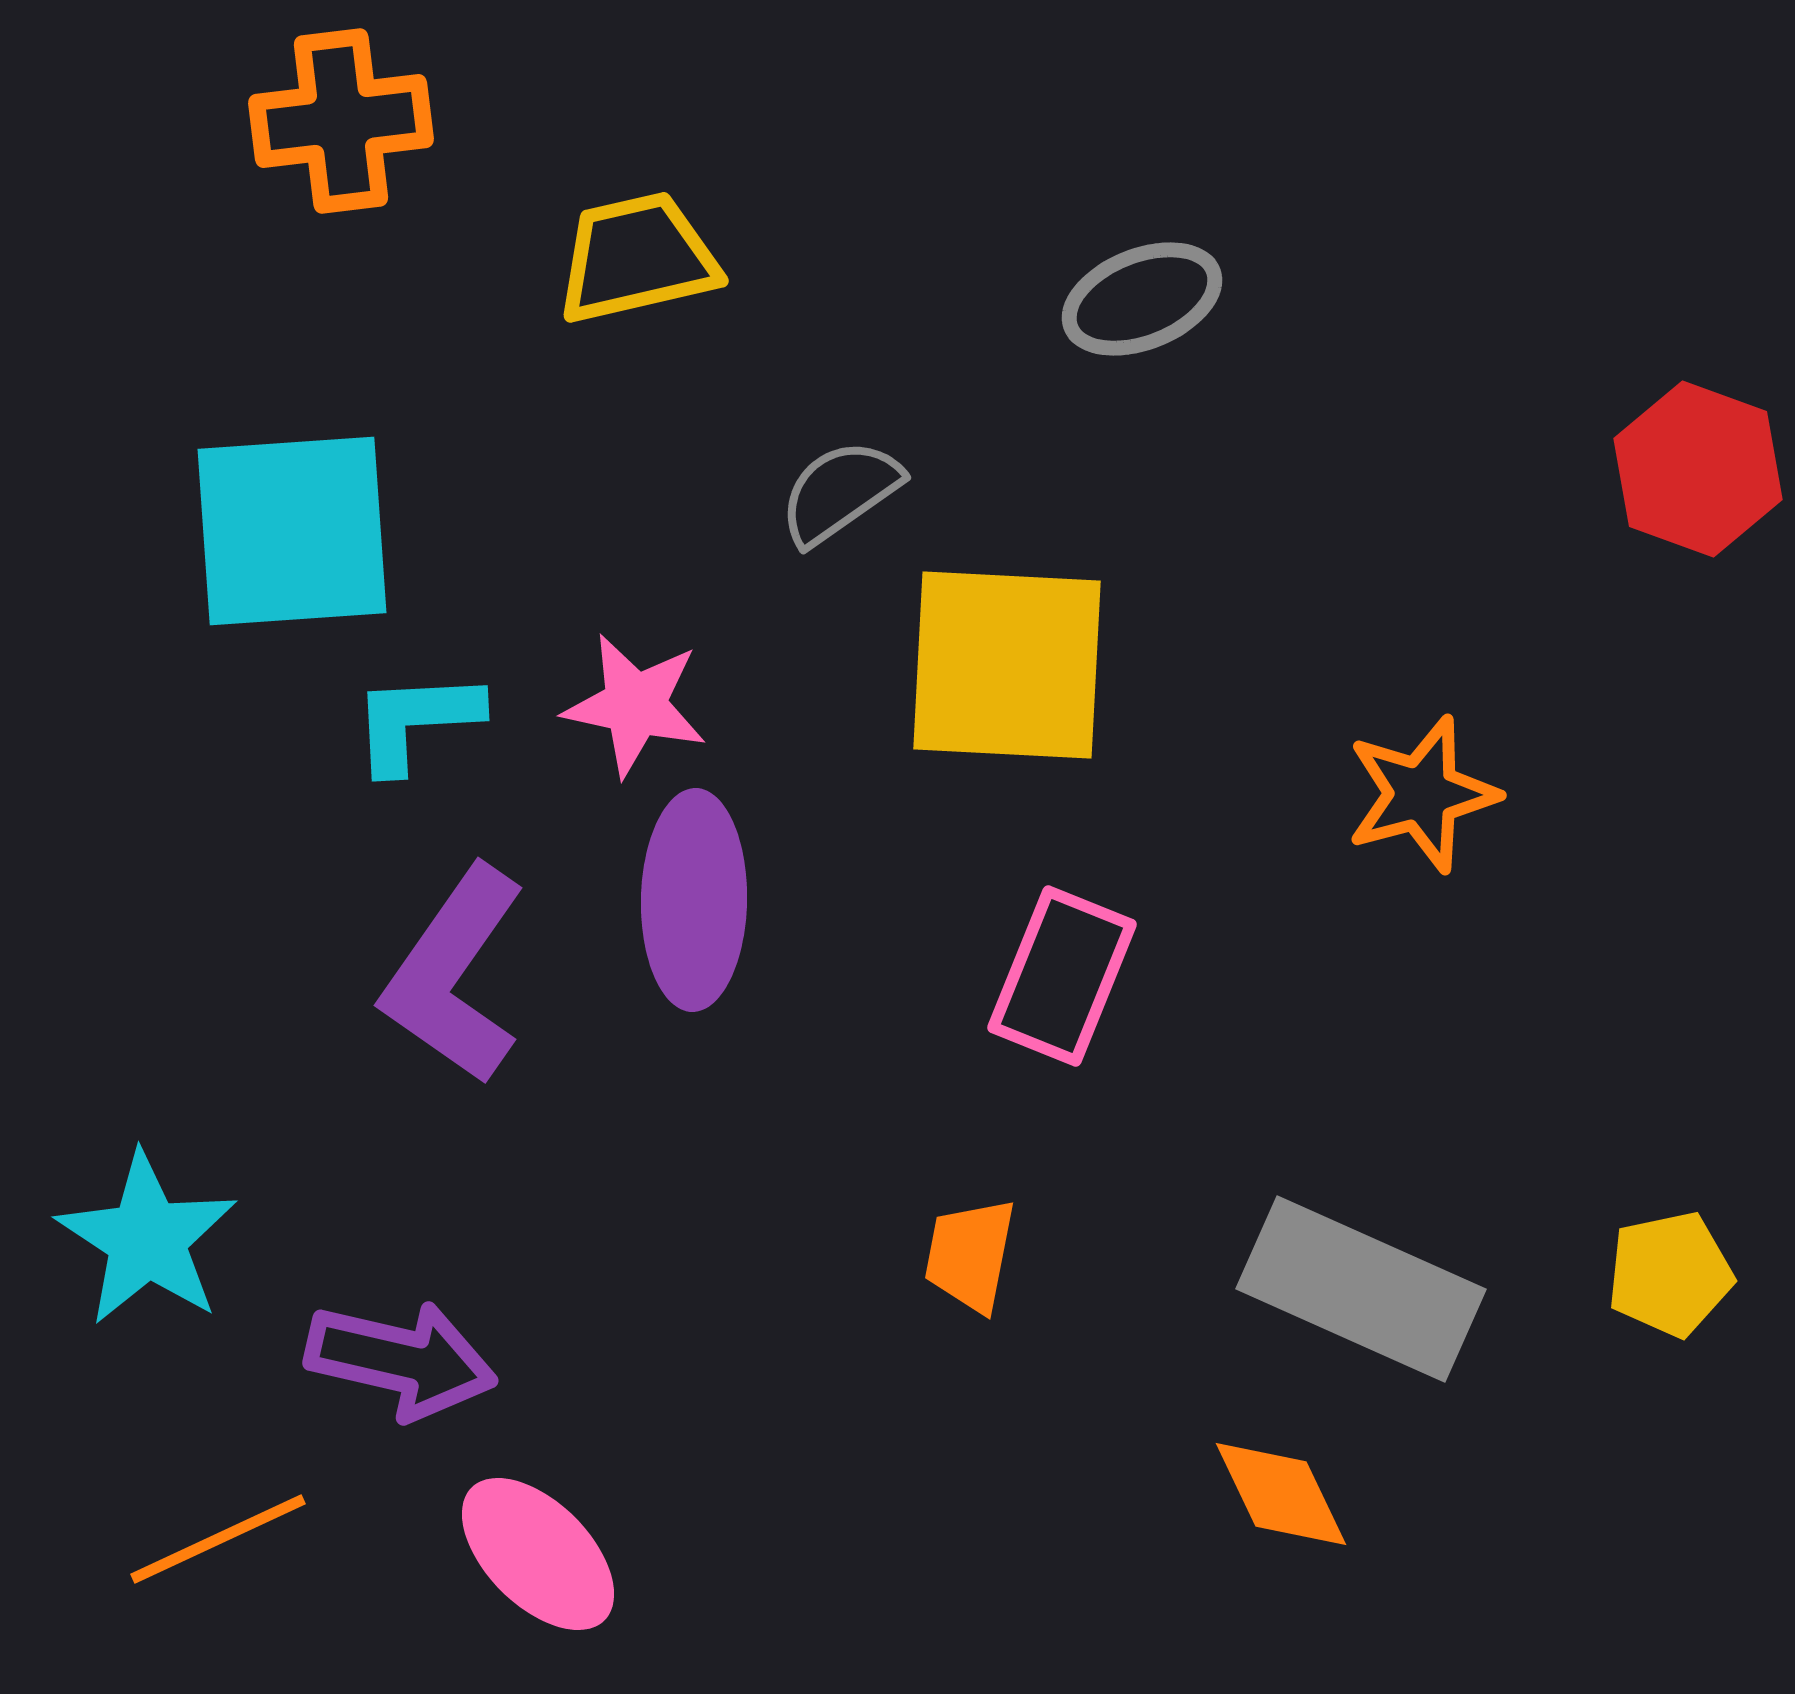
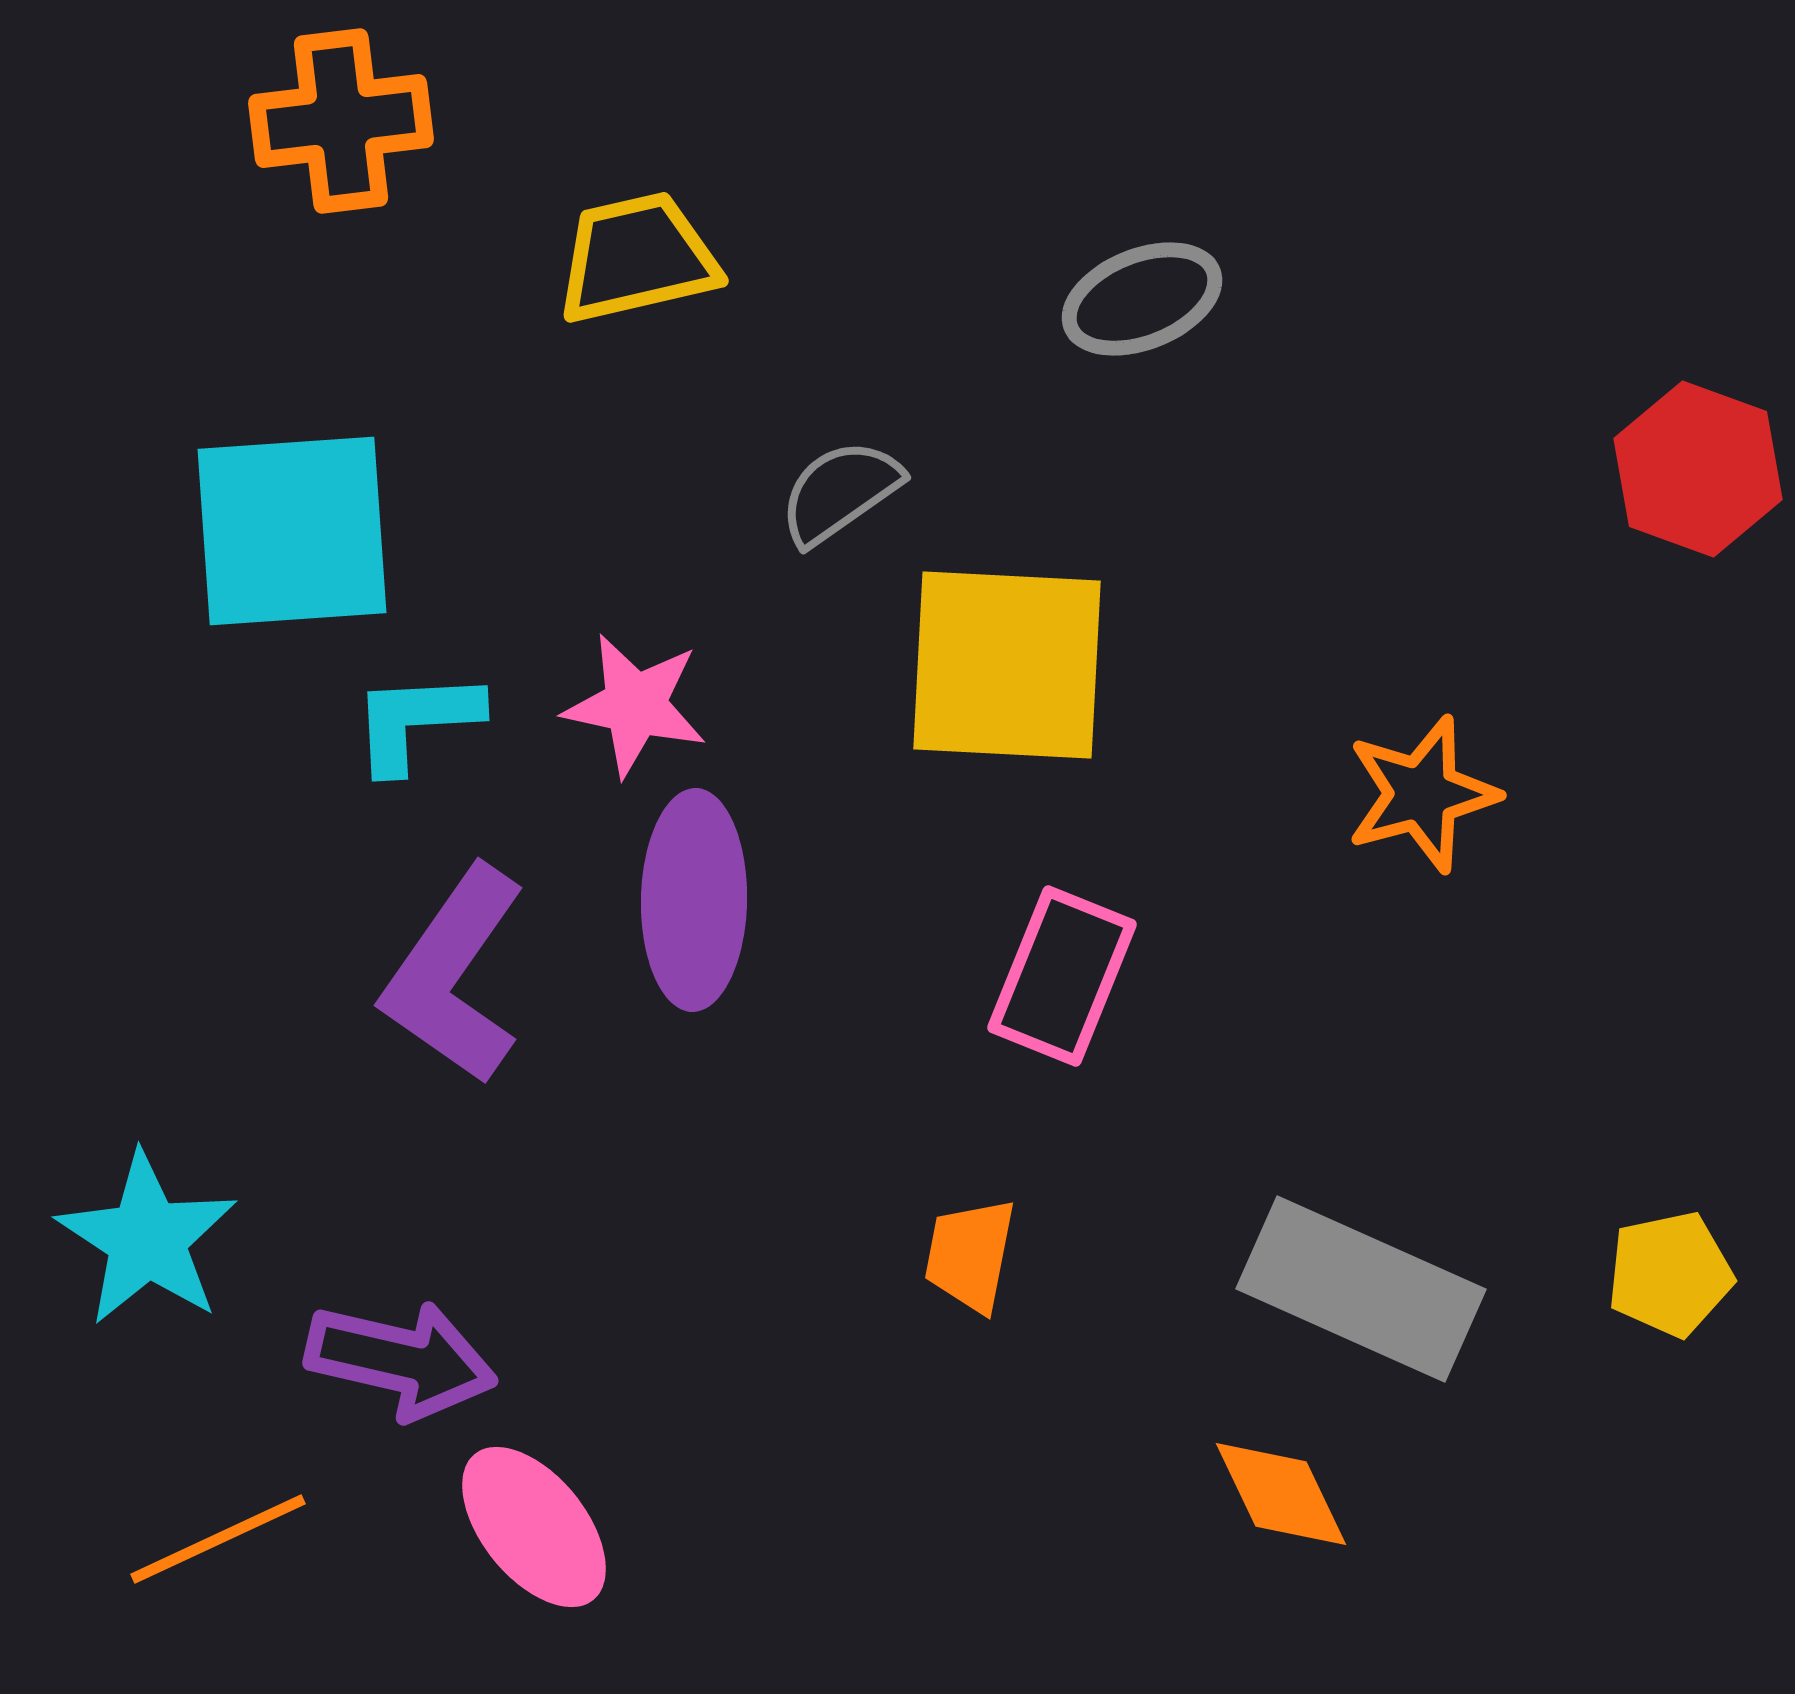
pink ellipse: moved 4 px left, 27 px up; rotated 6 degrees clockwise
